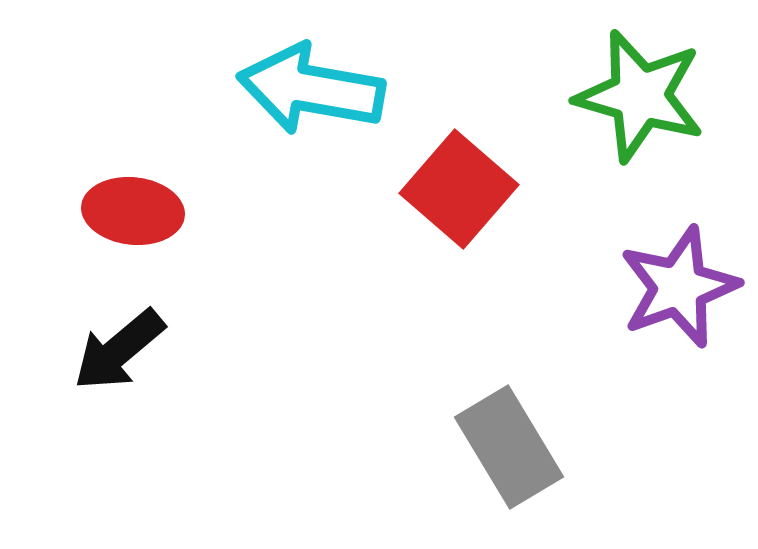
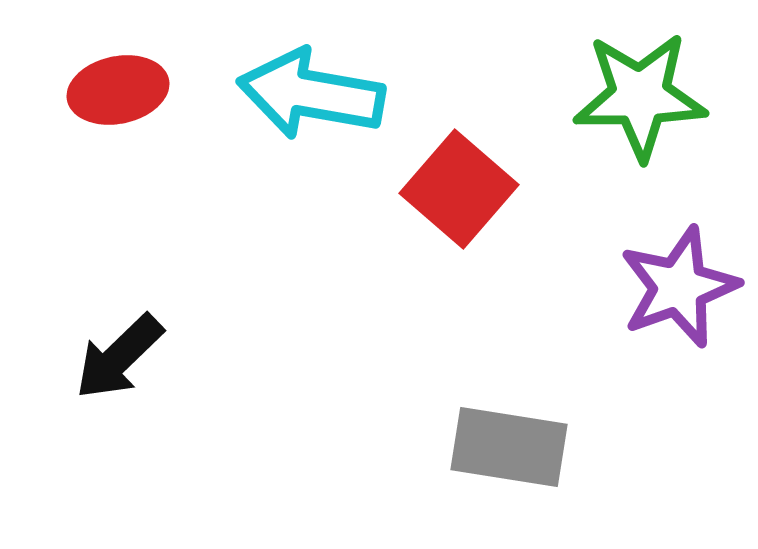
cyan arrow: moved 5 px down
green star: rotated 17 degrees counterclockwise
red ellipse: moved 15 px left, 121 px up; rotated 18 degrees counterclockwise
black arrow: moved 7 px down; rotated 4 degrees counterclockwise
gray rectangle: rotated 50 degrees counterclockwise
